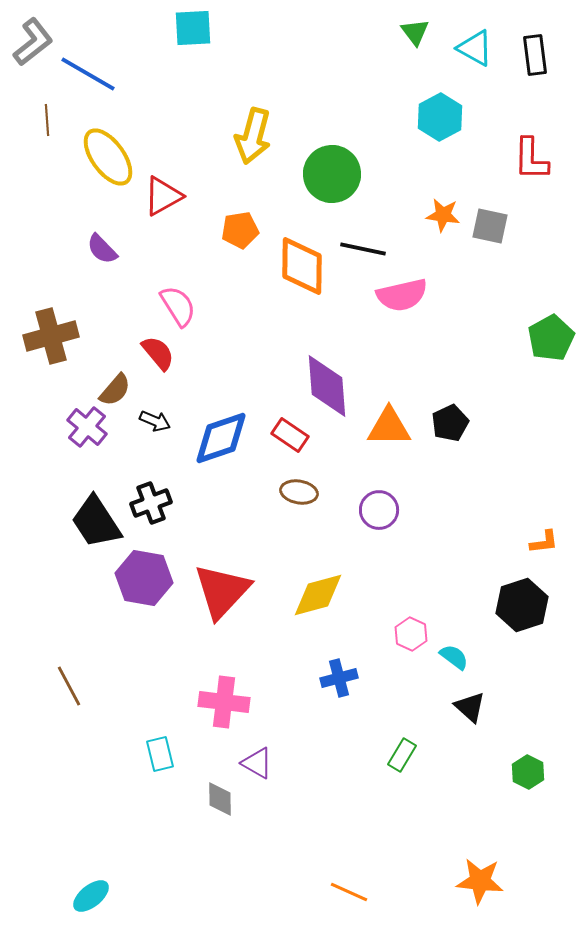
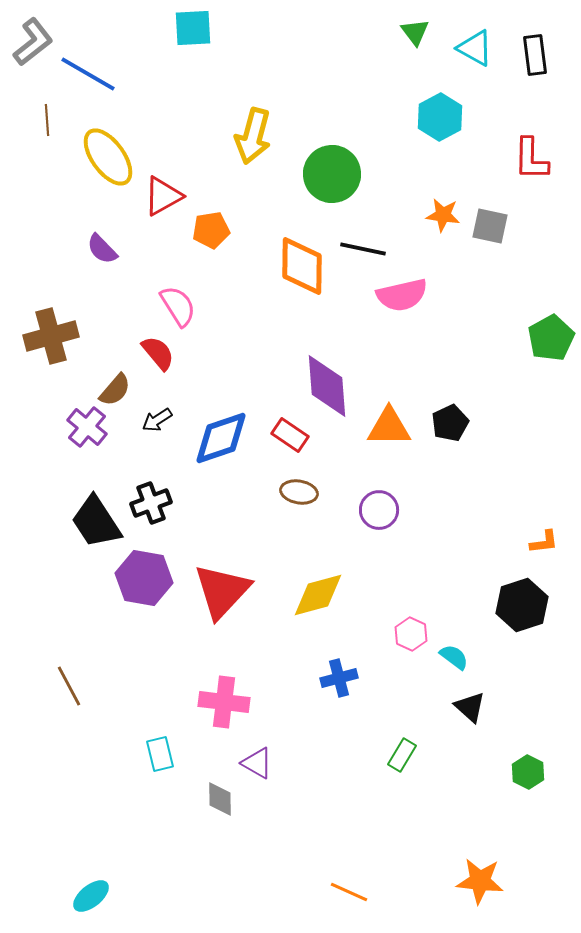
orange pentagon at (240, 230): moved 29 px left
black arrow at (155, 421): moved 2 px right, 1 px up; rotated 124 degrees clockwise
